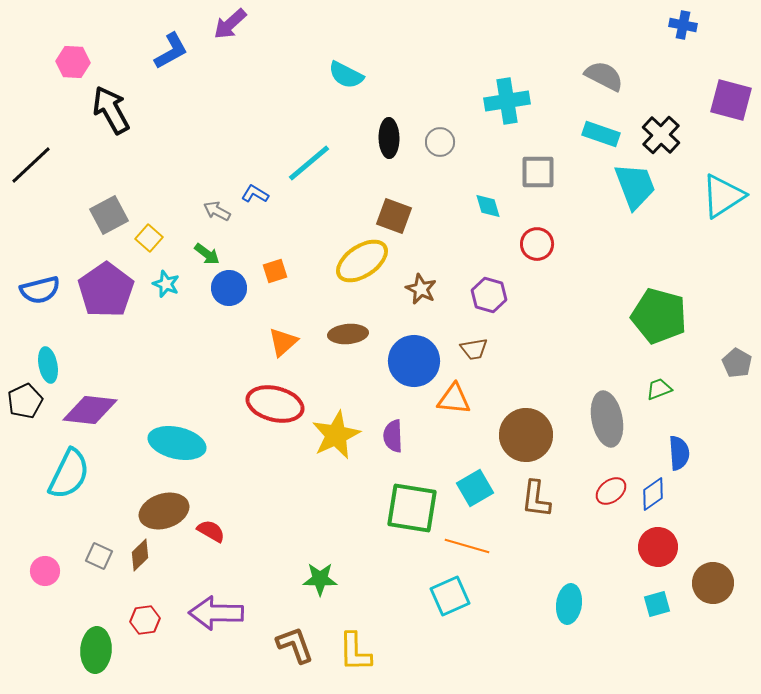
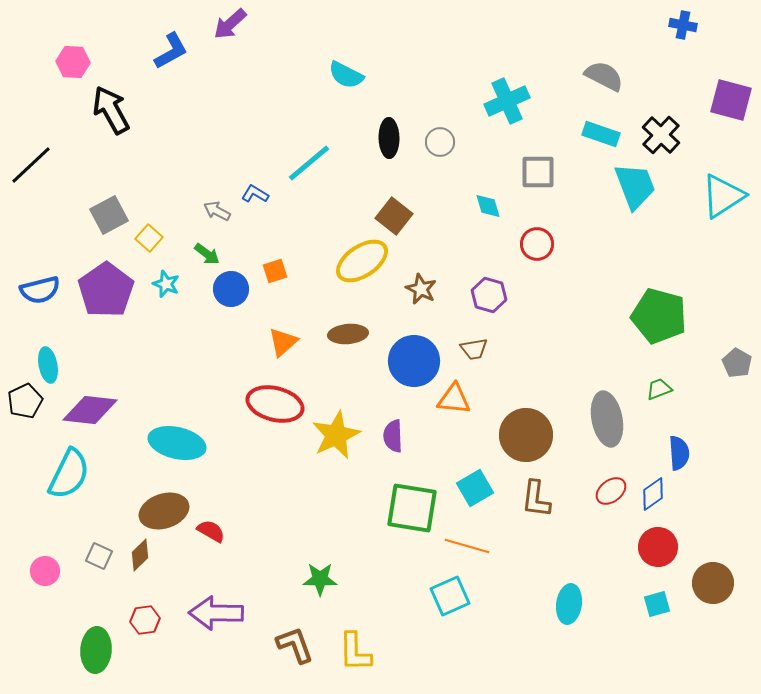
cyan cross at (507, 101): rotated 15 degrees counterclockwise
brown square at (394, 216): rotated 18 degrees clockwise
blue circle at (229, 288): moved 2 px right, 1 px down
